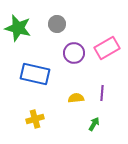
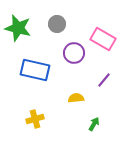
pink rectangle: moved 4 px left, 9 px up; rotated 60 degrees clockwise
blue rectangle: moved 4 px up
purple line: moved 2 px right, 13 px up; rotated 35 degrees clockwise
